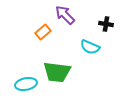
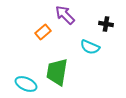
green trapezoid: rotated 92 degrees clockwise
cyan ellipse: rotated 35 degrees clockwise
